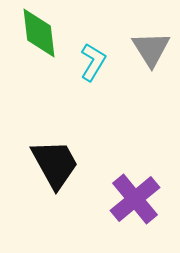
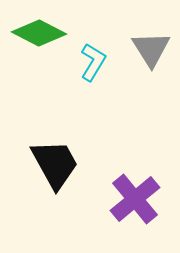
green diamond: rotated 56 degrees counterclockwise
